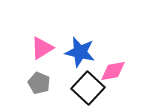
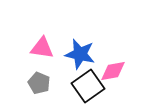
pink triangle: rotated 40 degrees clockwise
blue star: moved 2 px down
black square: moved 2 px up; rotated 12 degrees clockwise
